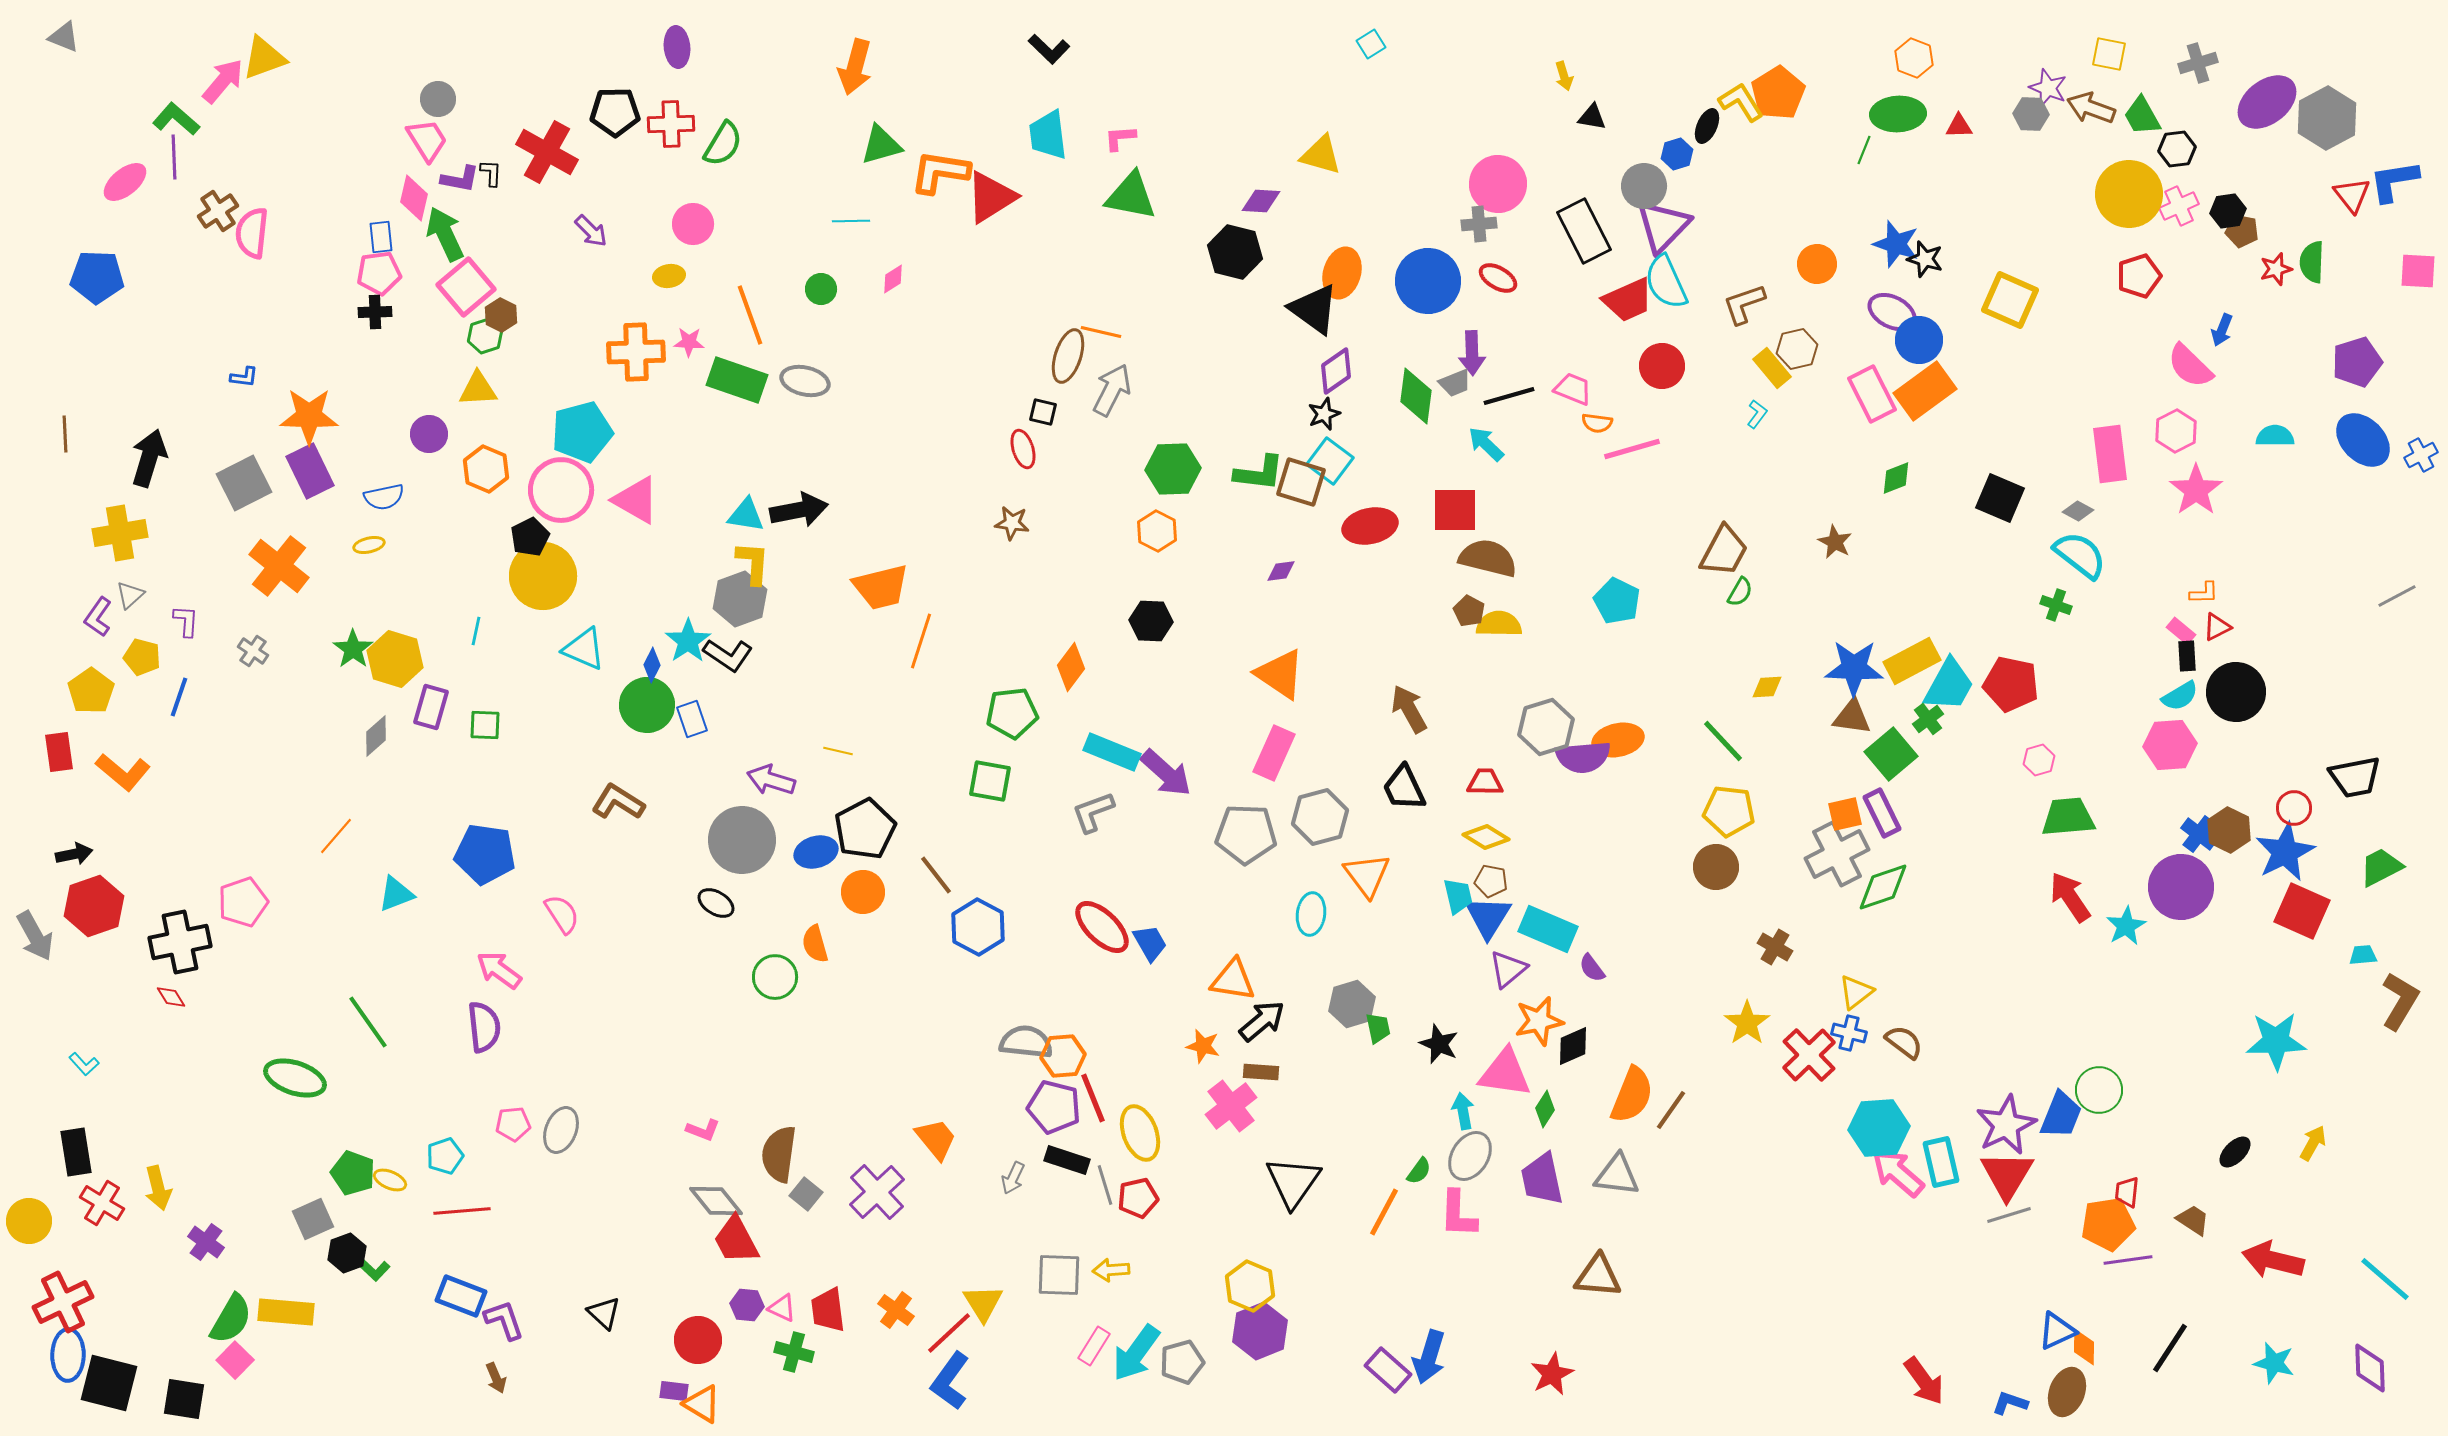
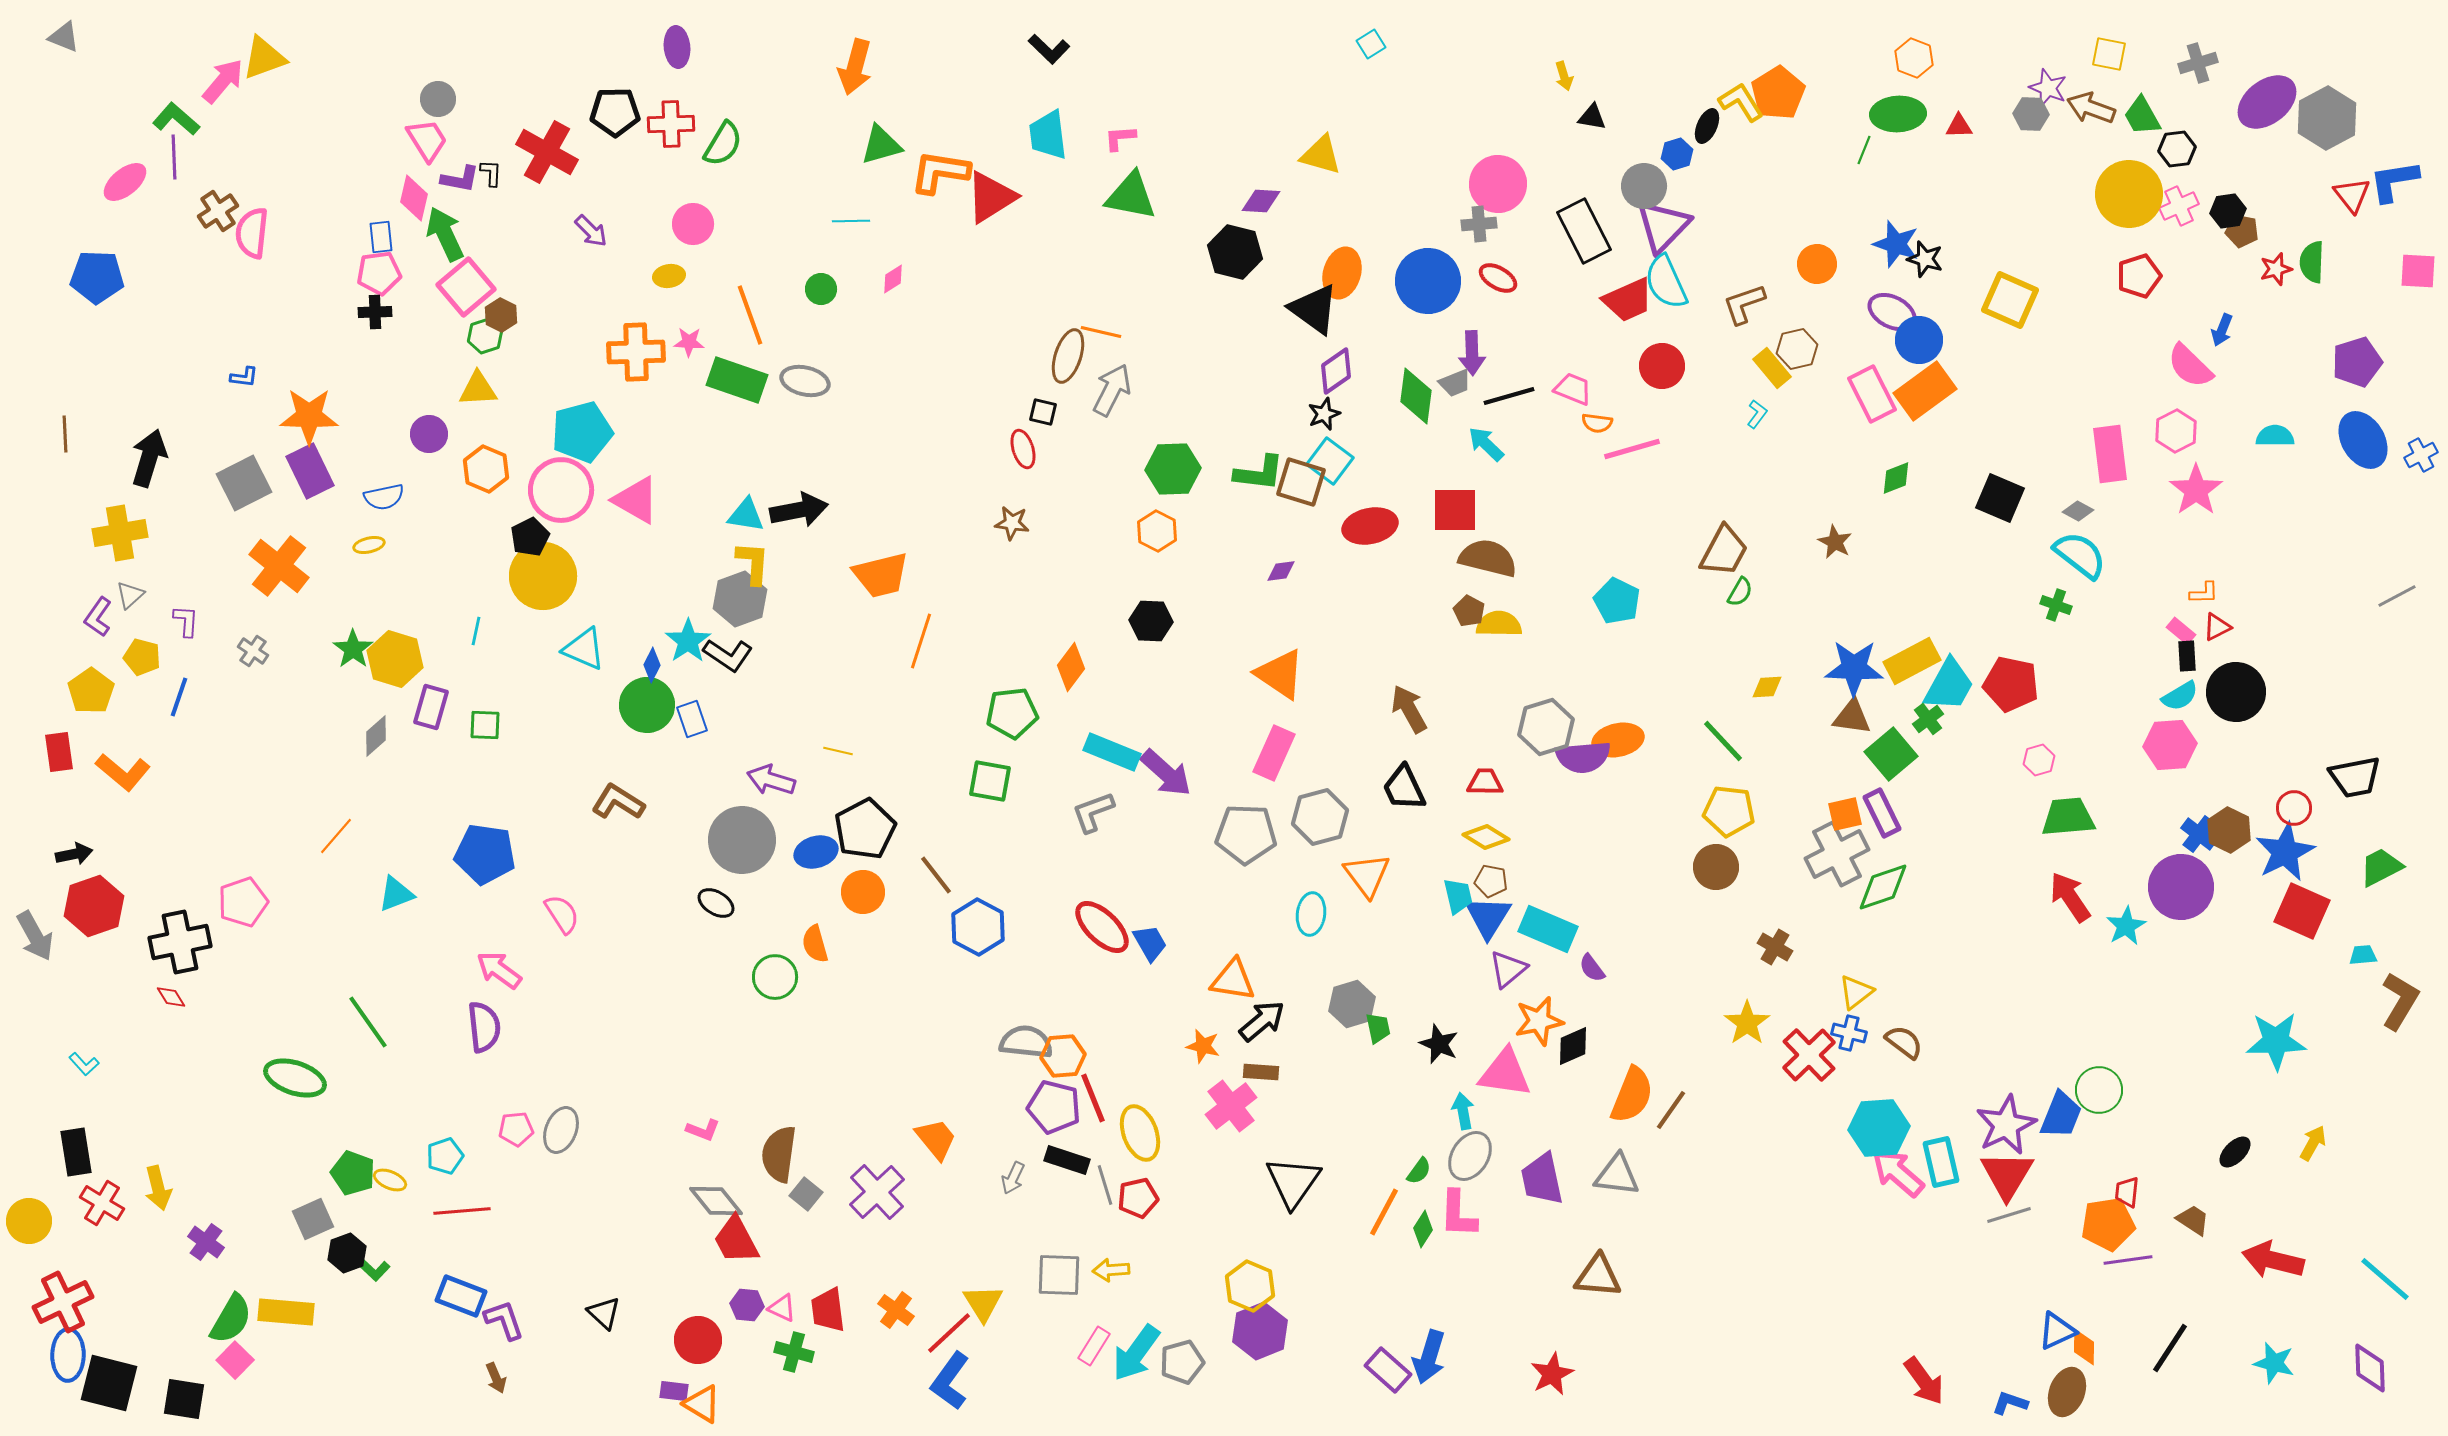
blue ellipse at (2363, 440): rotated 14 degrees clockwise
orange trapezoid at (881, 587): moved 12 px up
green diamond at (1545, 1109): moved 122 px left, 120 px down
pink pentagon at (513, 1124): moved 3 px right, 5 px down
